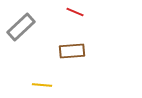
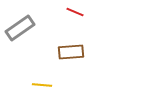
gray rectangle: moved 1 px left, 1 px down; rotated 8 degrees clockwise
brown rectangle: moved 1 px left, 1 px down
